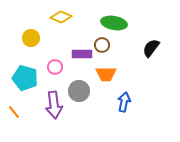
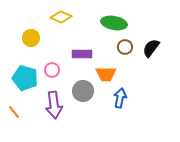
brown circle: moved 23 px right, 2 px down
pink circle: moved 3 px left, 3 px down
gray circle: moved 4 px right
blue arrow: moved 4 px left, 4 px up
